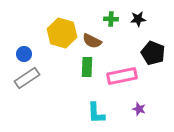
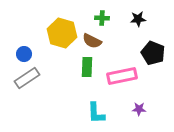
green cross: moved 9 px left, 1 px up
purple star: rotated 16 degrees counterclockwise
